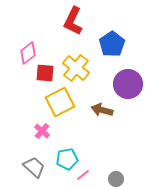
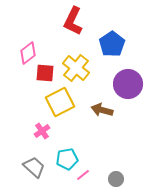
pink cross: rotated 14 degrees clockwise
